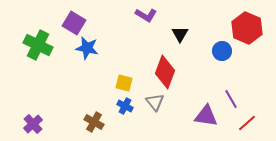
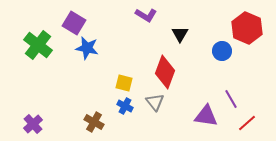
green cross: rotated 12 degrees clockwise
